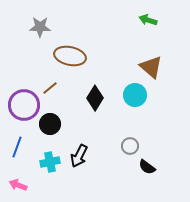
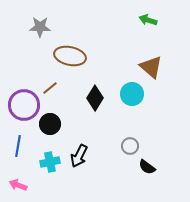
cyan circle: moved 3 px left, 1 px up
blue line: moved 1 px right, 1 px up; rotated 10 degrees counterclockwise
